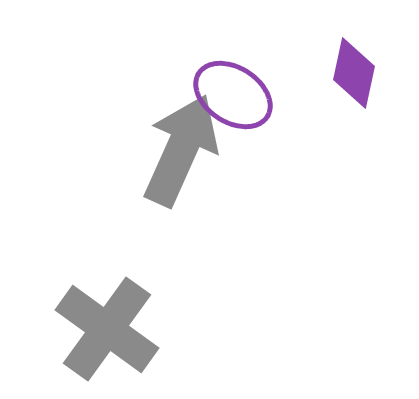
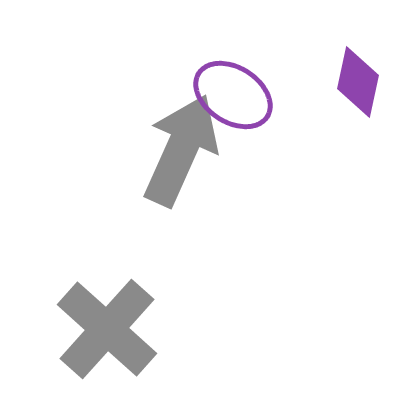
purple diamond: moved 4 px right, 9 px down
gray cross: rotated 6 degrees clockwise
